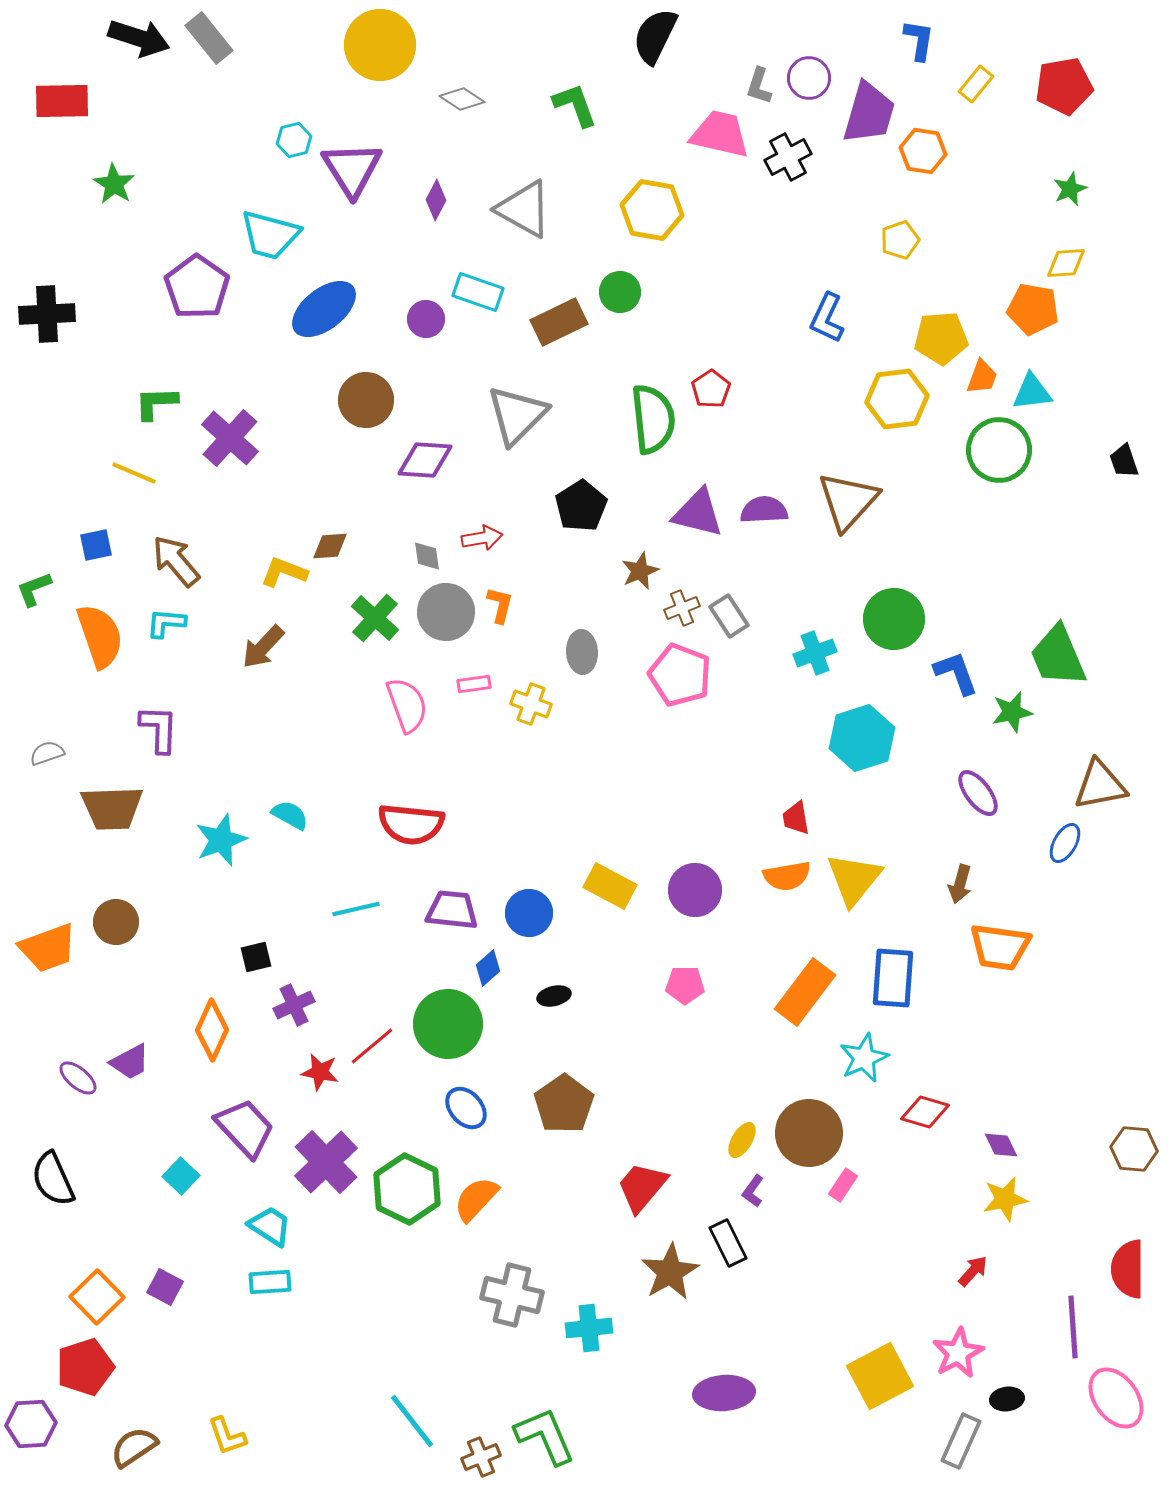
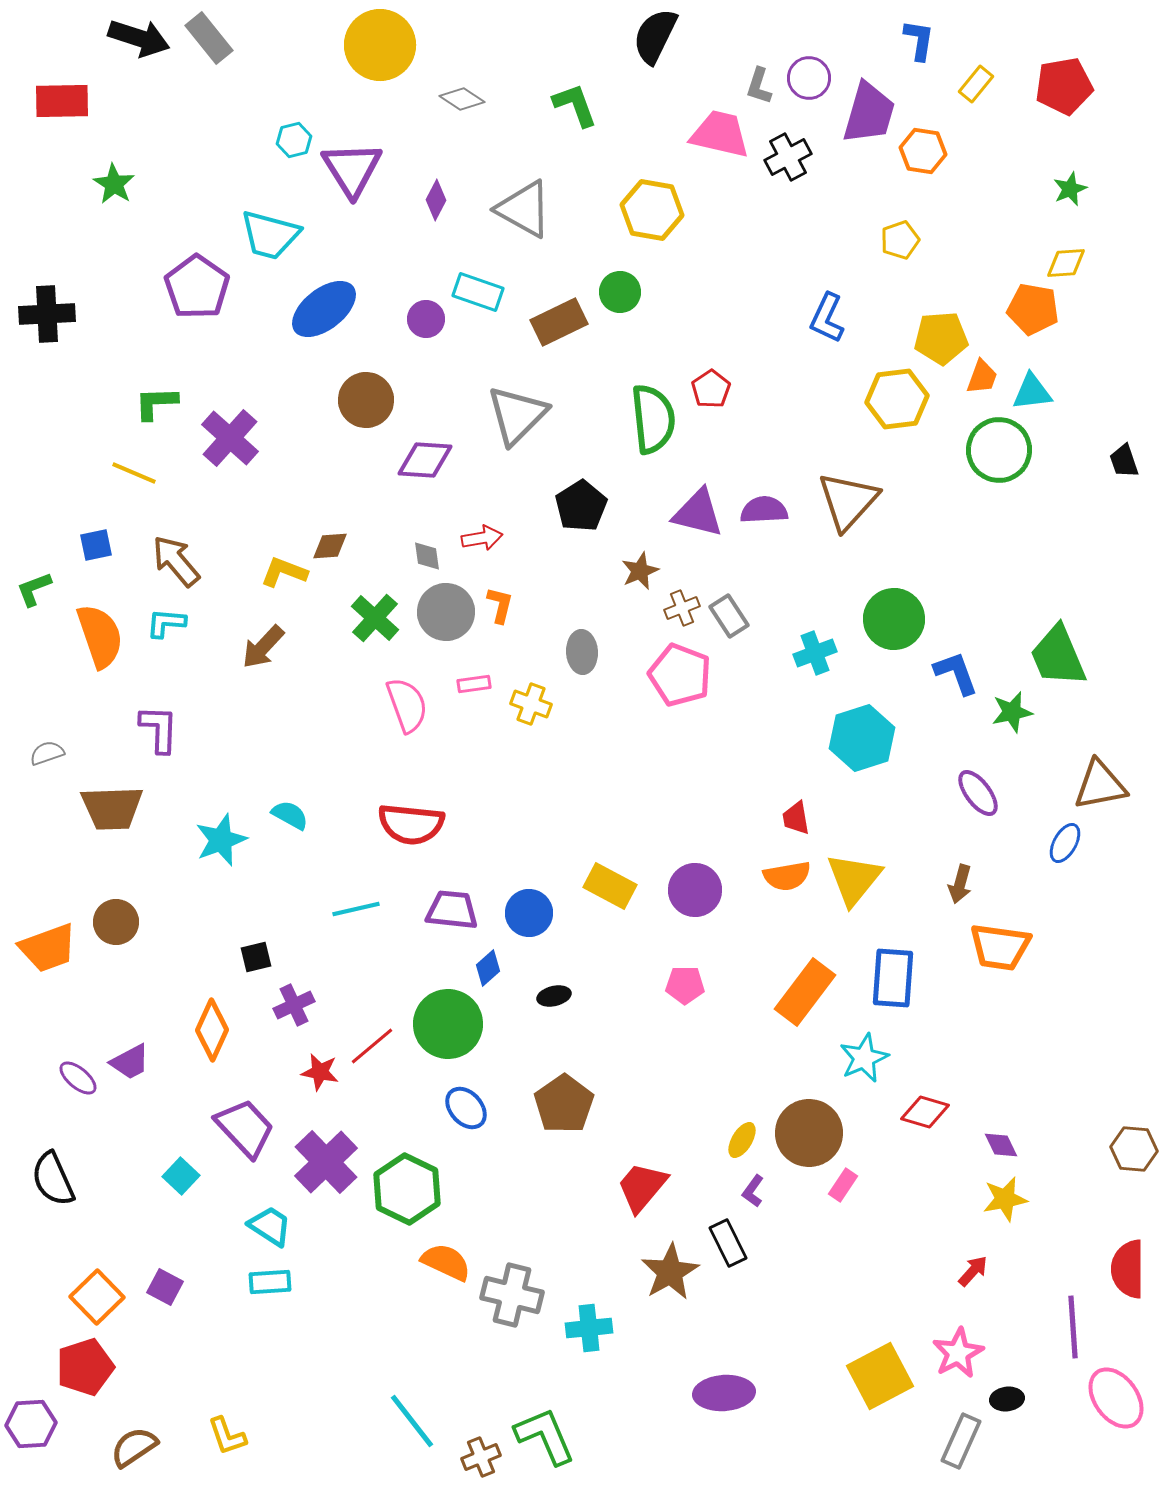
orange semicircle at (476, 1199): moved 30 px left, 63 px down; rotated 72 degrees clockwise
